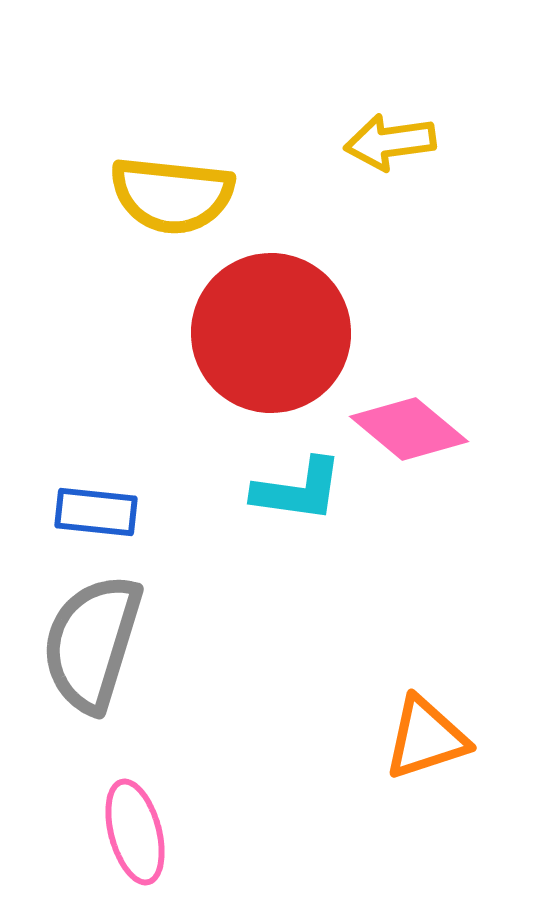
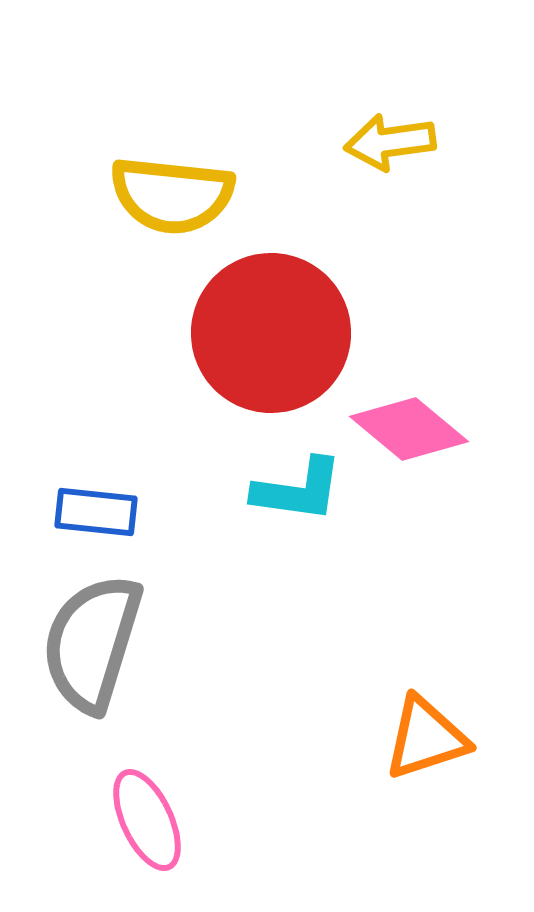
pink ellipse: moved 12 px right, 12 px up; rotated 10 degrees counterclockwise
